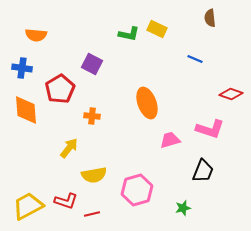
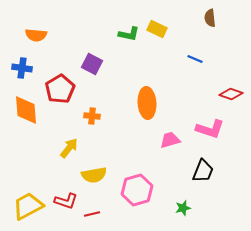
orange ellipse: rotated 16 degrees clockwise
